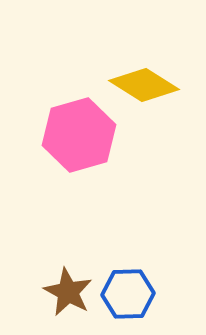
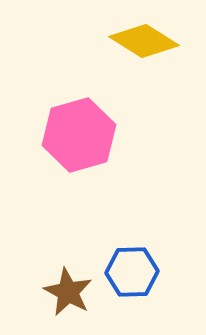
yellow diamond: moved 44 px up
blue hexagon: moved 4 px right, 22 px up
